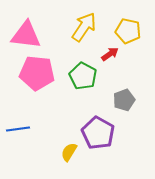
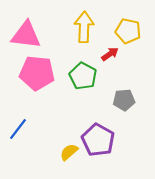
yellow arrow: rotated 32 degrees counterclockwise
gray pentagon: rotated 15 degrees clockwise
blue line: rotated 45 degrees counterclockwise
purple pentagon: moved 7 px down
yellow semicircle: rotated 18 degrees clockwise
